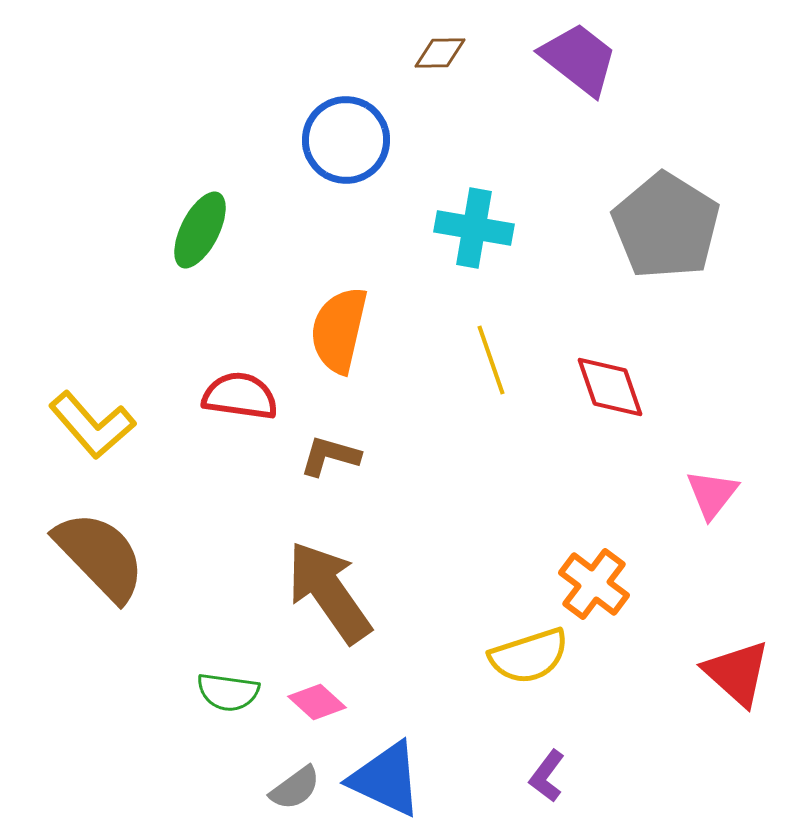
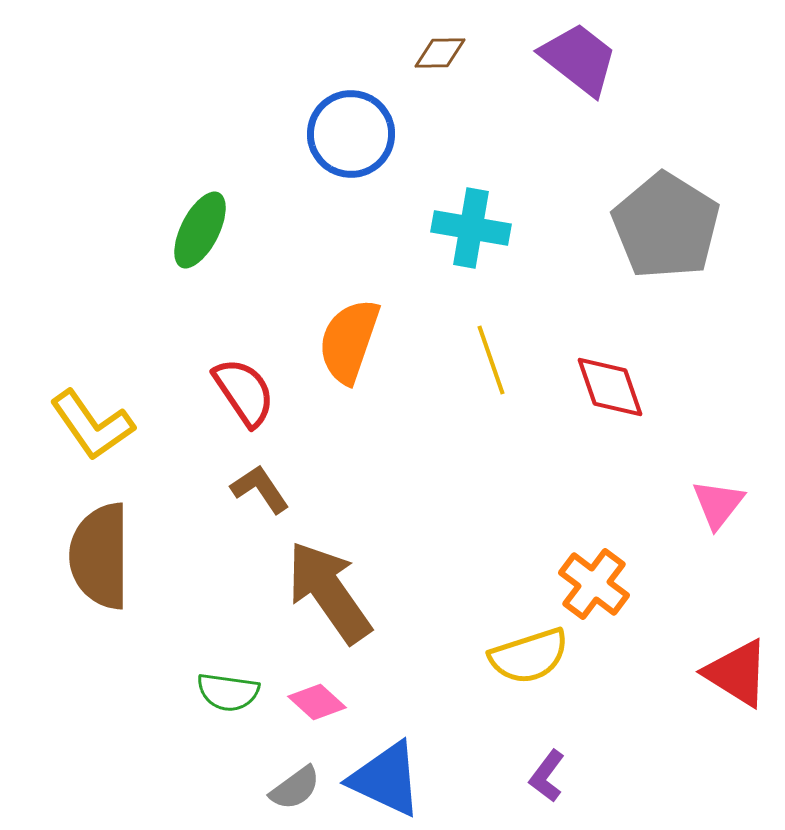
blue circle: moved 5 px right, 6 px up
cyan cross: moved 3 px left
orange semicircle: moved 10 px right, 11 px down; rotated 6 degrees clockwise
red semicircle: moved 4 px right, 4 px up; rotated 48 degrees clockwise
yellow L-shape: rotated 6 degrees clockwise
brown L-shape: moved 70 px left, 33 px down; rotated 40 degrees clockwise
pink triangle: moved 6 px right, 10 px down
brown semicircle: rotated 136 degrees counterclockwise
red triangle: rotated 10 degrees counterclockwise
